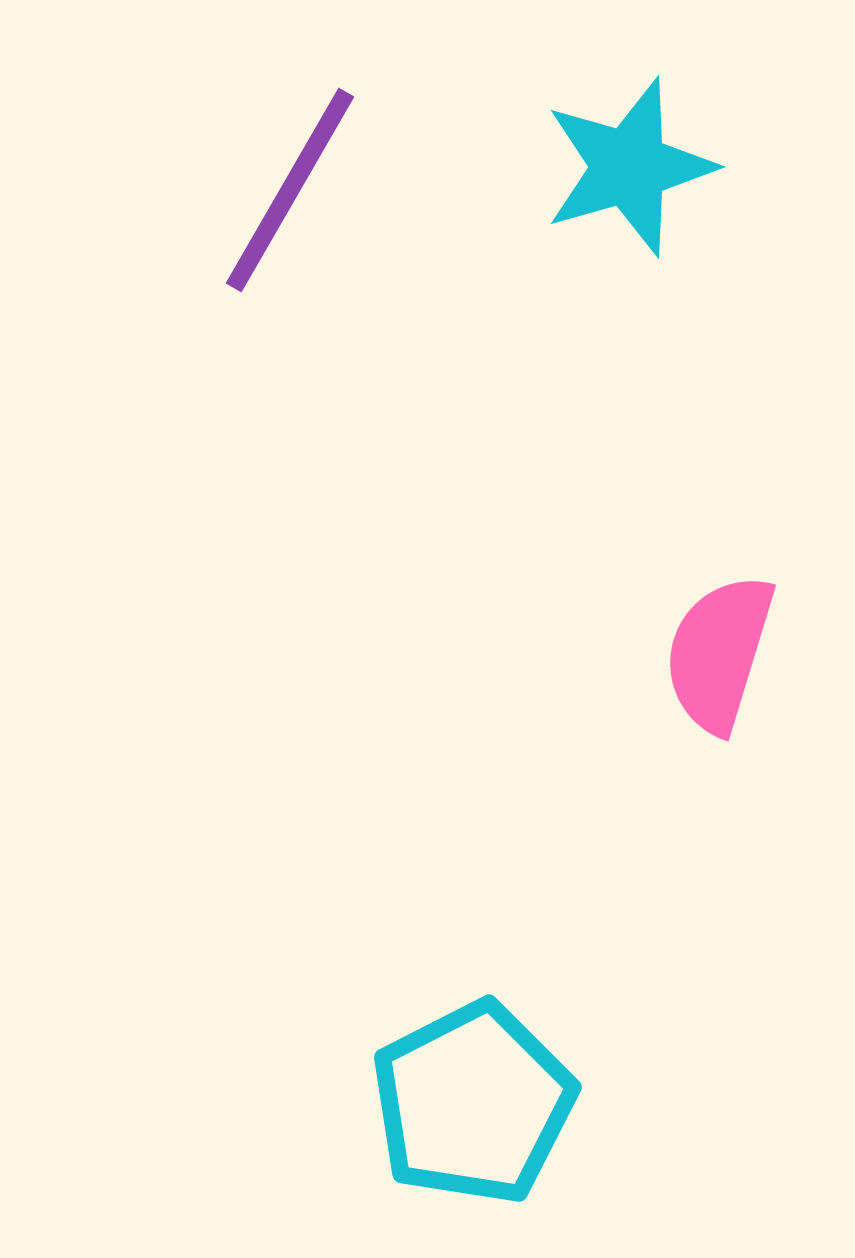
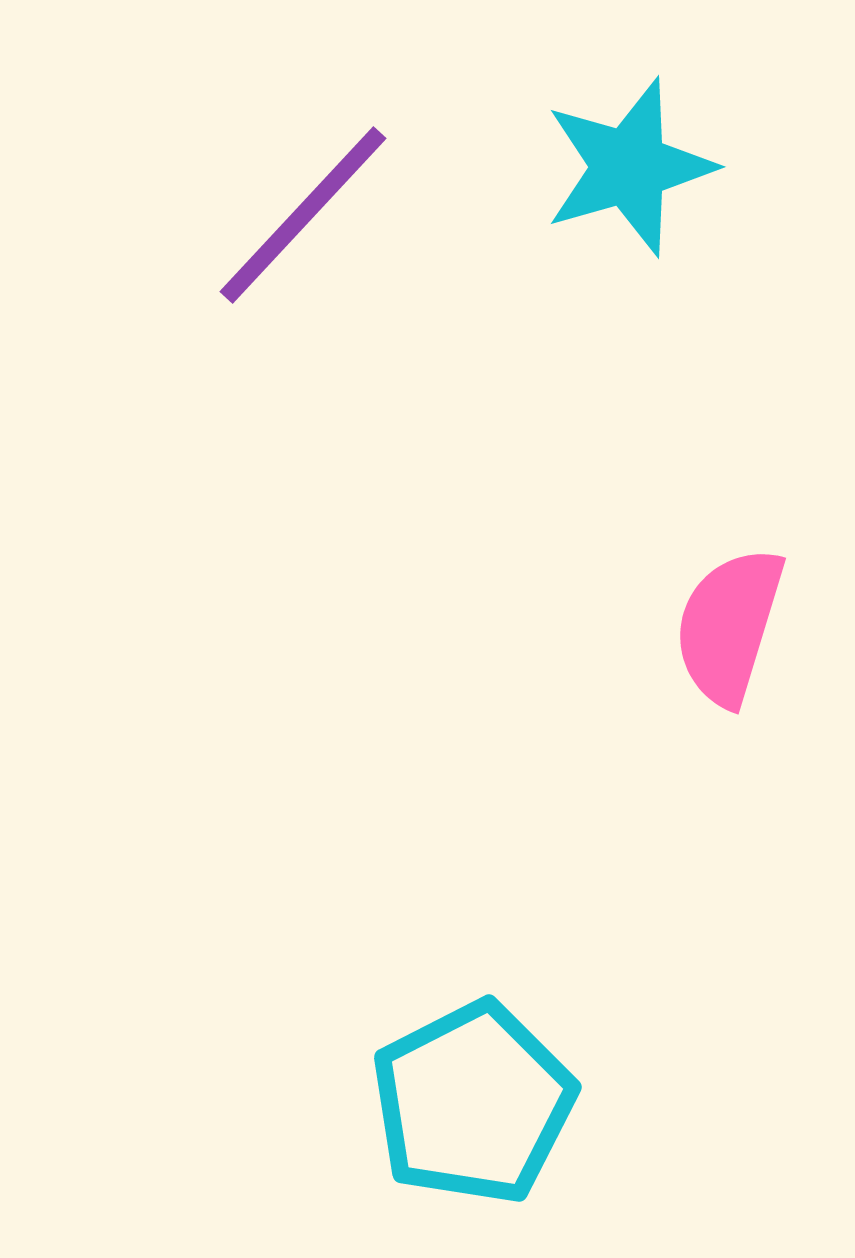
purple line: moved 13 px right, 25 px down; rotated 13 degrees clockwise
pink semicircle: moved 10 px right, 27 px up
